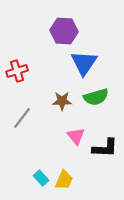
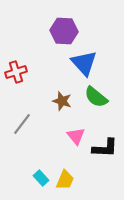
blue triangle: rotated 16 degrees counterclockwise
red cross: moved 1 px left, 1 px down
green semicircle: rotated 55 degrees clockwise
brown star: rotated 18 degrees clockwise
gray line: moved 6 px down
yellow trapezoid: moved 1 px right
